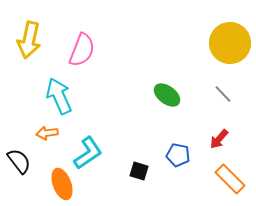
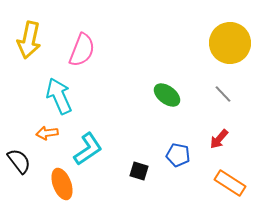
cyan L-shape: moved 4 px up
orange rectangle: moved 4 px down; rotated 12 degrees counterclockwise
